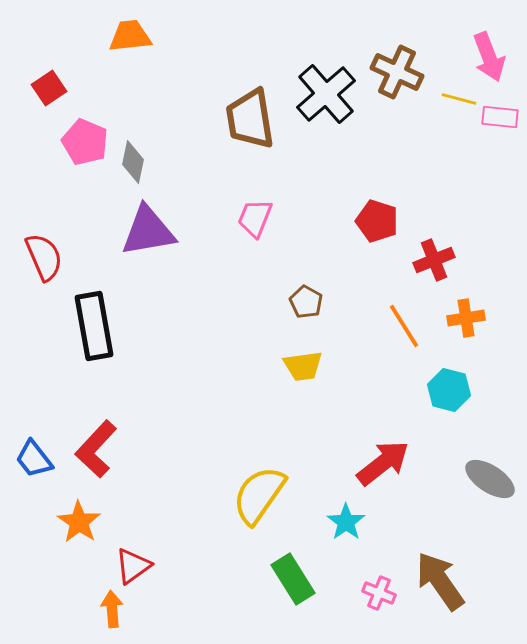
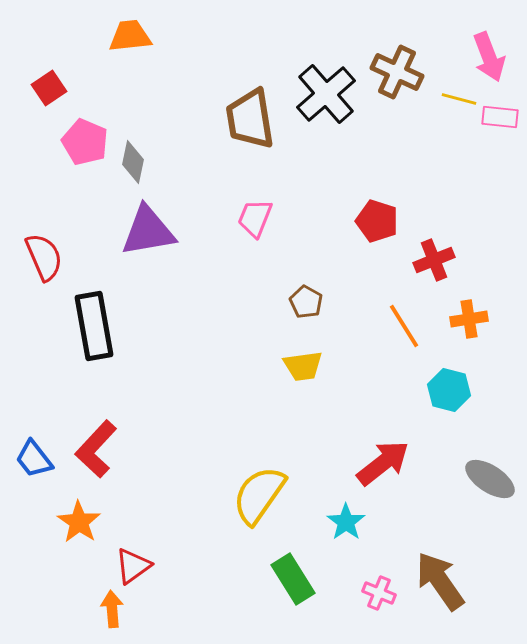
orange cross: moved 3 px right, 1 px down
